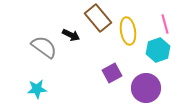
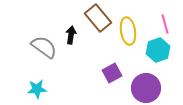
black arrow: rotated 108 degrees counterclockwise
